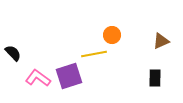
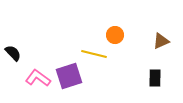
orange circle: moved 3 px right
yellow line: rotated 25 degrees clockwise
